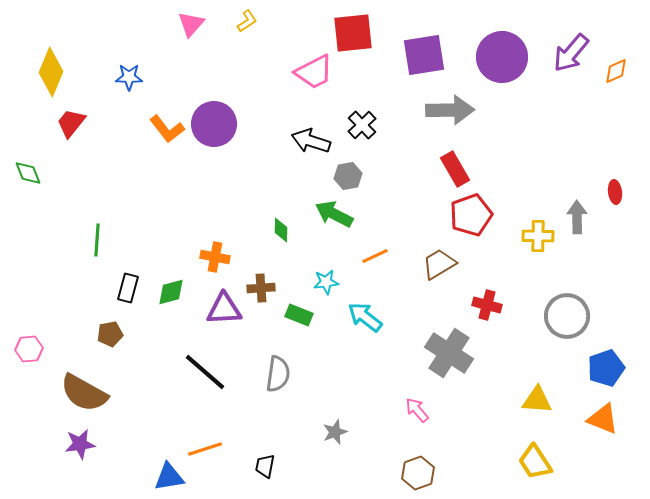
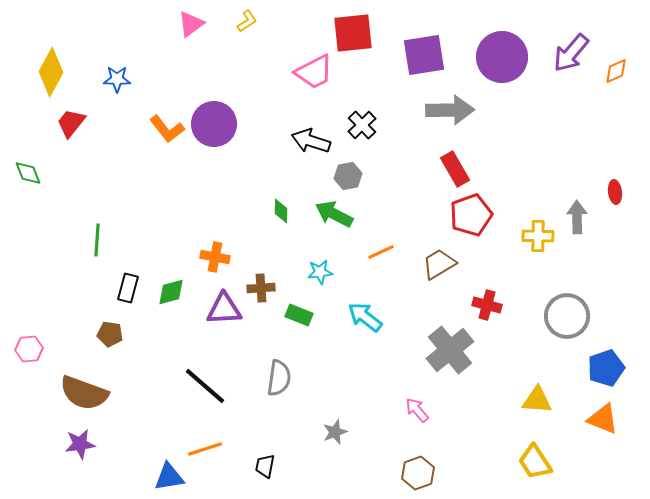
pink triangle at (191, 24): rotated 12 degrees clockwise
yellow diamond at (51, 72): rotated 6 degrees clockwise
blue star at (129, 77): moved 12 px left, 2 px down
green diamond at (281, 230): moved 19 px up
orange line at (375, 256): moved 6 px right, 4 px up
cyan star at (326, 282): moved 6 px left, 10 px up
brown pentagon at (110, 334): rotated 20 degrees clockwise
gray cross at (449, 353): moved 1 px right, 3 px up; rotated 18 degrees clockwise
black line at (205, 372): moved 14 px down
gray semicircle at (278, 374): moved 1 px right, 4 px down
brown semicircle at (84, 393): rotated 9 degrees counterclockwise
